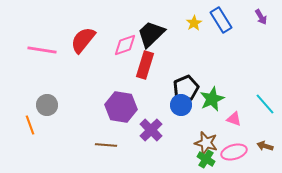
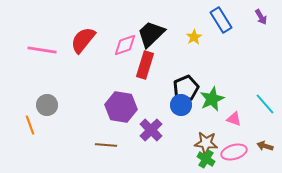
yellow star: moved 14 px down
brown star: rotated 10 degrees counterclockwise
